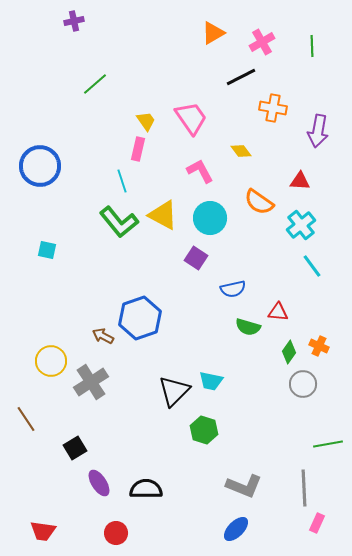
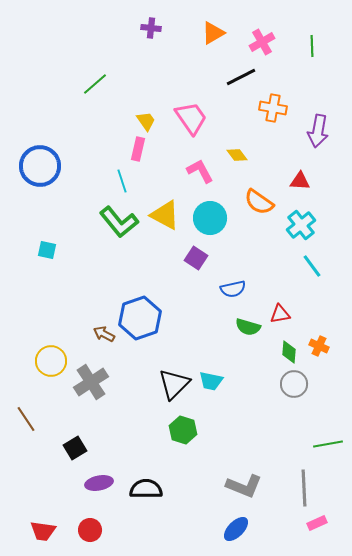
purple cross at (74, 21): moved 77 px right, 7 px down; rotated 18 degrees clockwise
yellow diamond at (241, 151): moved 4 px left, 4 px down
yellow triangle at (163, 215): moved 2 px right
red triangle at (278, 312): moved 2 px right, 2 px down; rotated 15 degrees counterclockwise
brown arrow at (103, 336): moved 1 px right, 2 px up
green diamond at (289, 352): rotated 30 degrees counterclockwise
gray circle at (303, 384): moved 9 px left
black triangle at (174, 391): moved 7 px up
green hexagon at (204, 430): moved 21 px left
purple ellipse at (99, 483): rotated 68 degrees counterclockwise
pink rectangle at (317, 523): rotated 42 degrees clockwise
red circle at (116, 533): moved 26 px left, 3 px up
